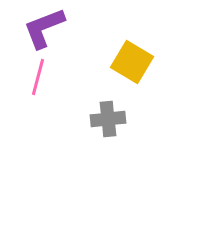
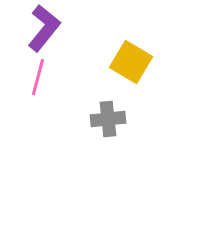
purple L-shape: rotated 150 degrees clockwise
yellow square: moved 1 px left
